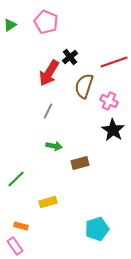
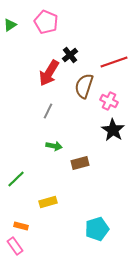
black cross: moved 2 px up
